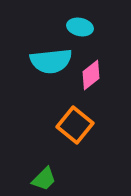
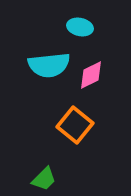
cyan semicircle: moved 2 px left, 4 px down
pink diamond: rotated 12 degrees clockwise
